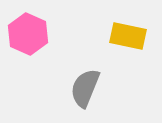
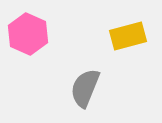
yellow rectangle: rotated 27 degrees counterclockwise
